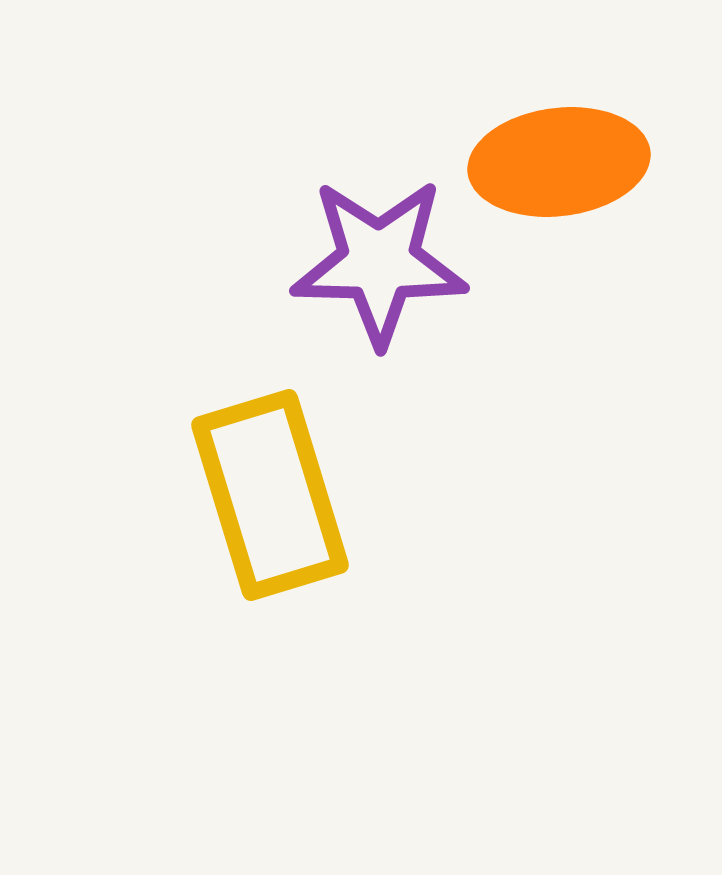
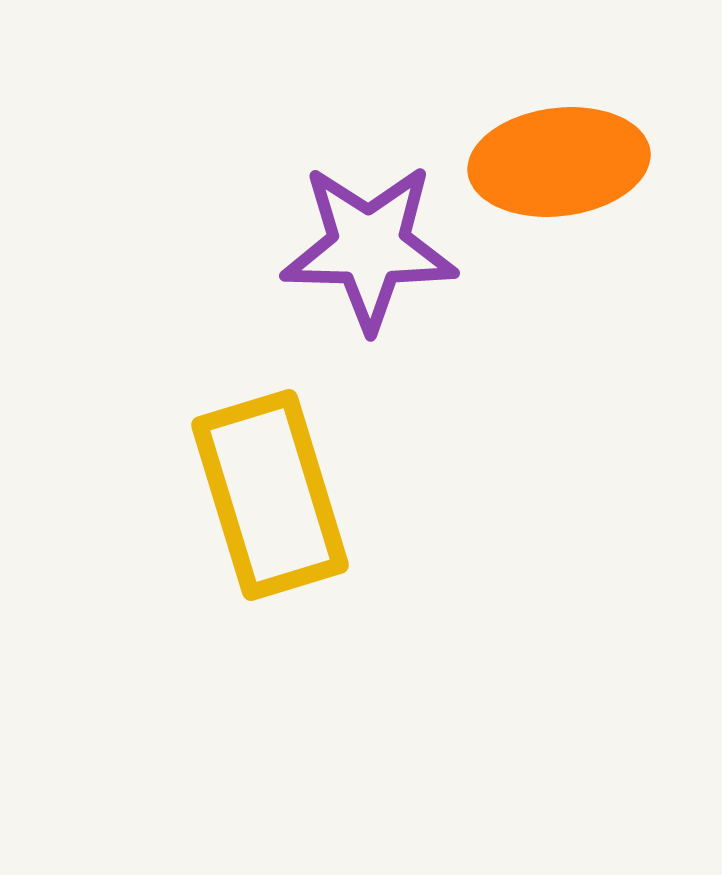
purple star: moved 10 px left, 15 px up
